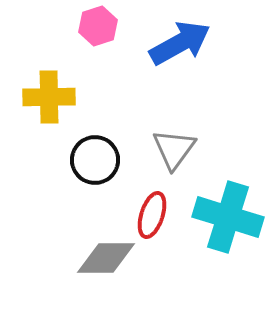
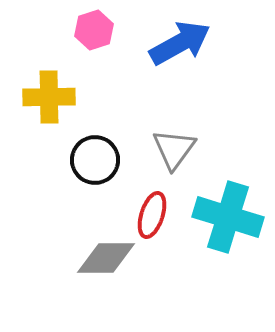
pink hexagon: moved 4 px left, 4 px down
